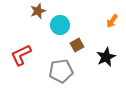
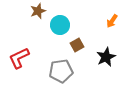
red L-shape: moved 2 px left, 3 px down
